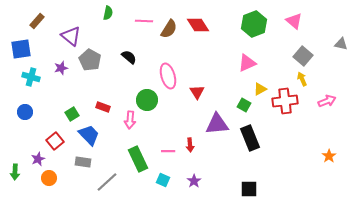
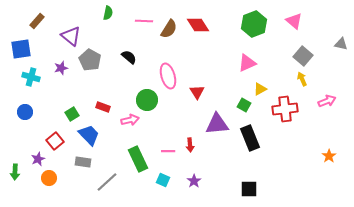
red cross at (285, 101): moved 8 px down
pink arrow at (130, 120): rotated 108 degrees counterclockwise
